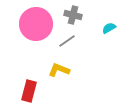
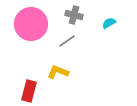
gray cross: moved 1 px right
pink circle: moved 5 px left
cyan semicircle: moved 5 px up
yellow L-shape: moved 1 px left, 2 px down
